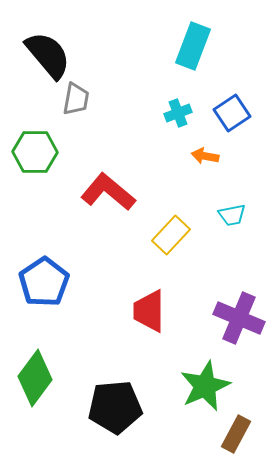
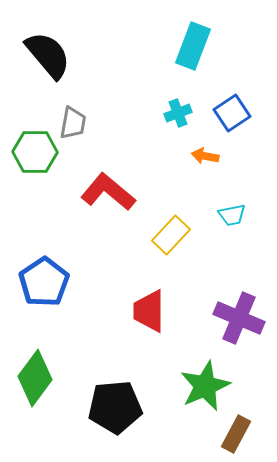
gray trapezoid: moved 3 px left, 24 px down
